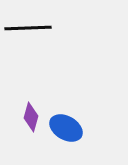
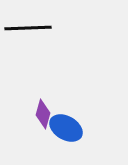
purple diamond: moved 12 px right, 3 px up
